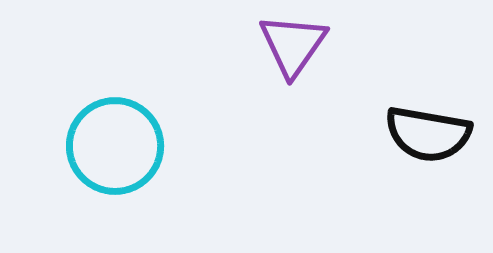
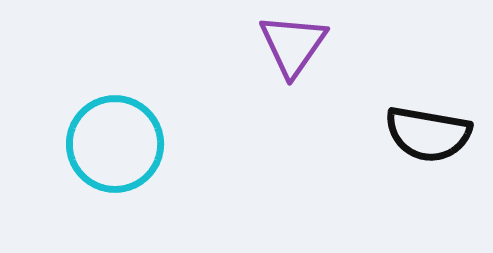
cyan circle: moved 2 px up
